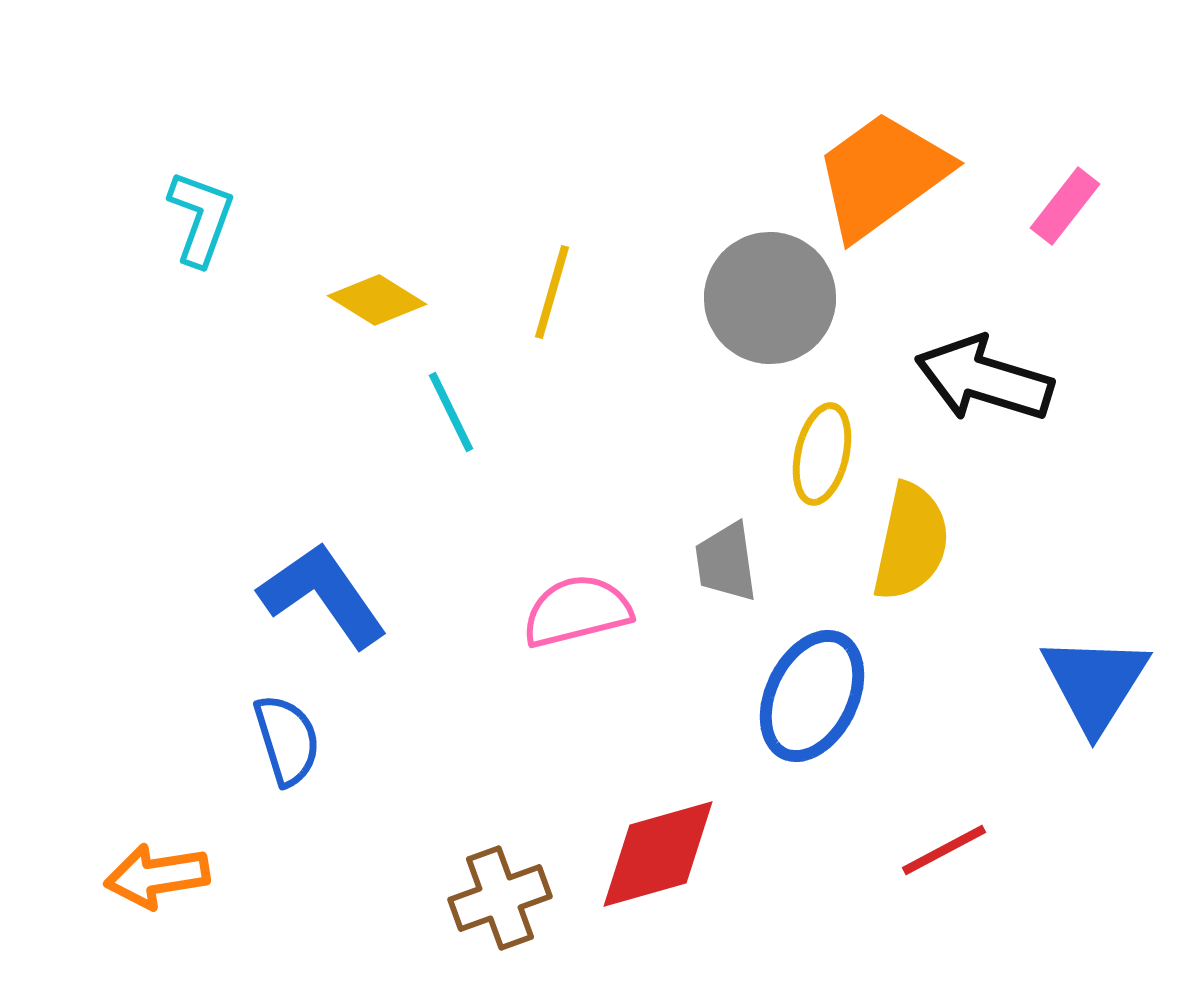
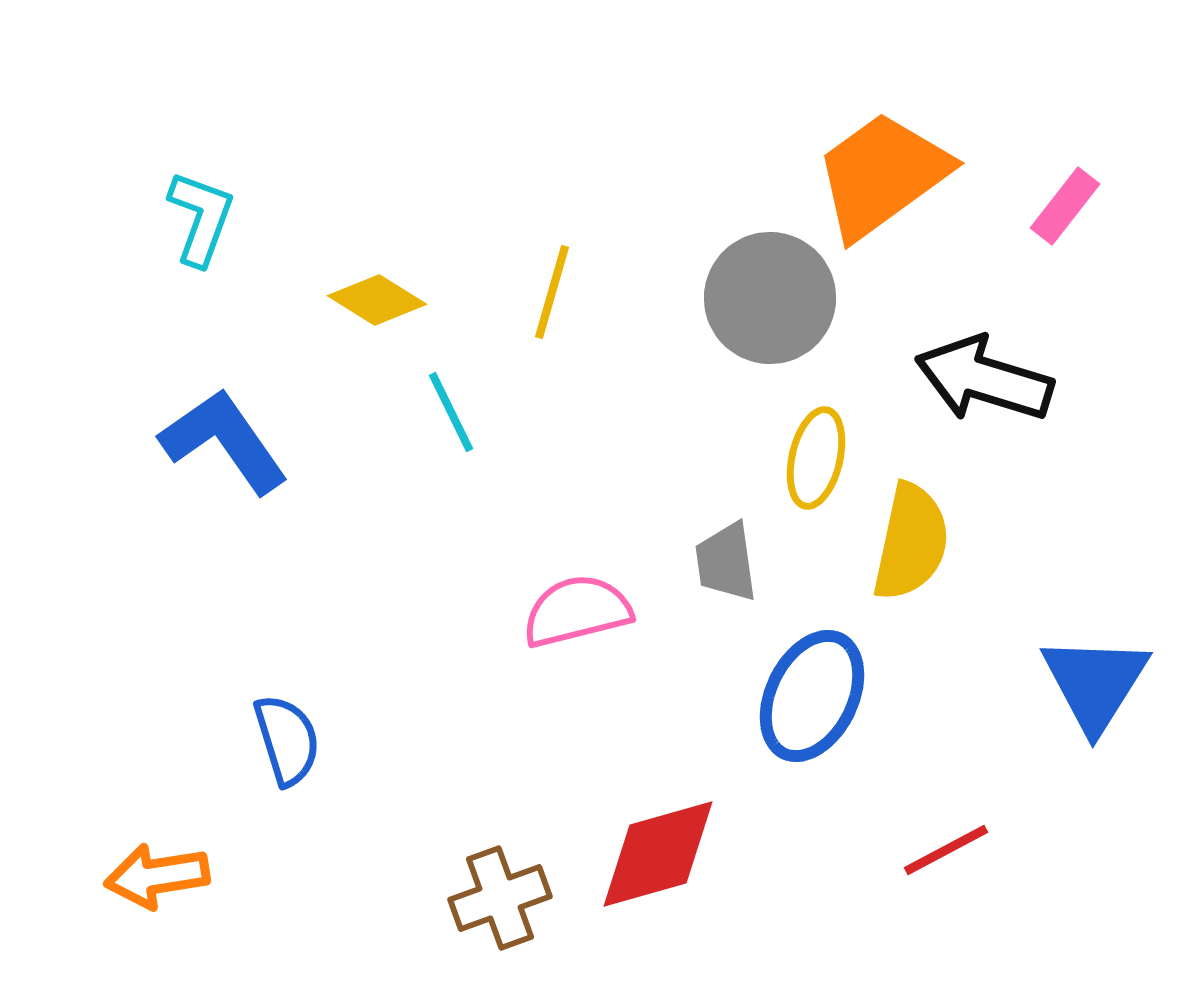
yellow ellipse: moved 6 px left, 4 px down
blue L-shape: moved 99 px left, 154 px up
red line: moved 2 px right
